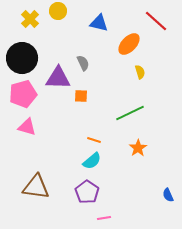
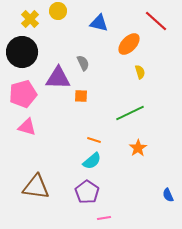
black circle: moved 6 px up
